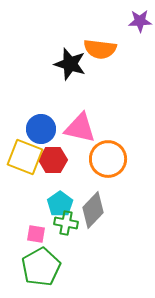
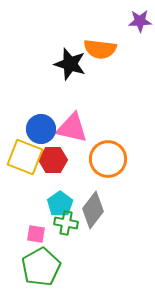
pink triangle: moved 8 px left
gray diamond: rotated 6 degrees counterclockwise
